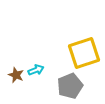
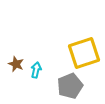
cyan arrow: rotated 56 degrees counterclockwise
brown star: moved 11 px up
